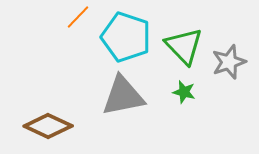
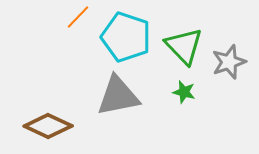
gray triangle: moved 5 px left
